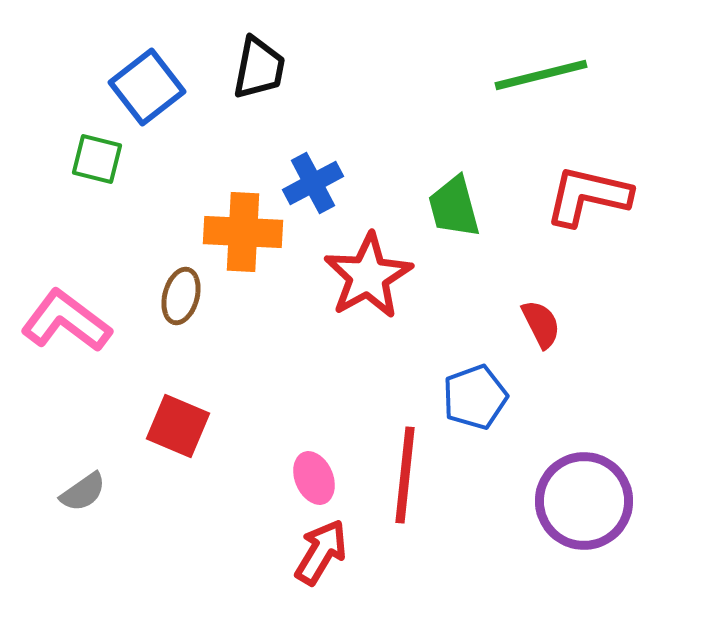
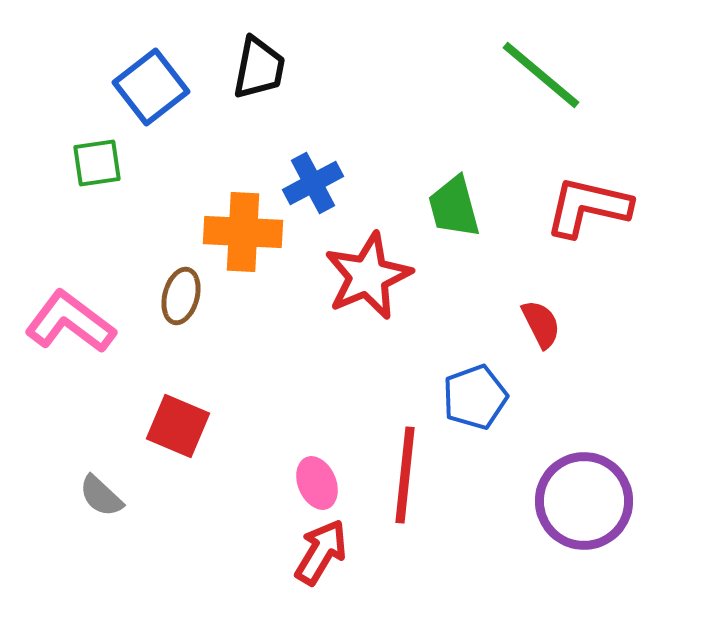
green line: rotated 54 degrees clockwise
blue square: moved 4 px right
green square: moved 4 px down; rotated 22 degrees counterclockwise
red L-shape: moved 11 px down
red star: rotated 6 degrees clockwise
pink L-shape: moved 4 px right, 1 px down
pink ellipse: moved 3 px right, 5 px down
gray semicircle: moved 18 px right, 4 px down; rotated 78 degrees clockwise
